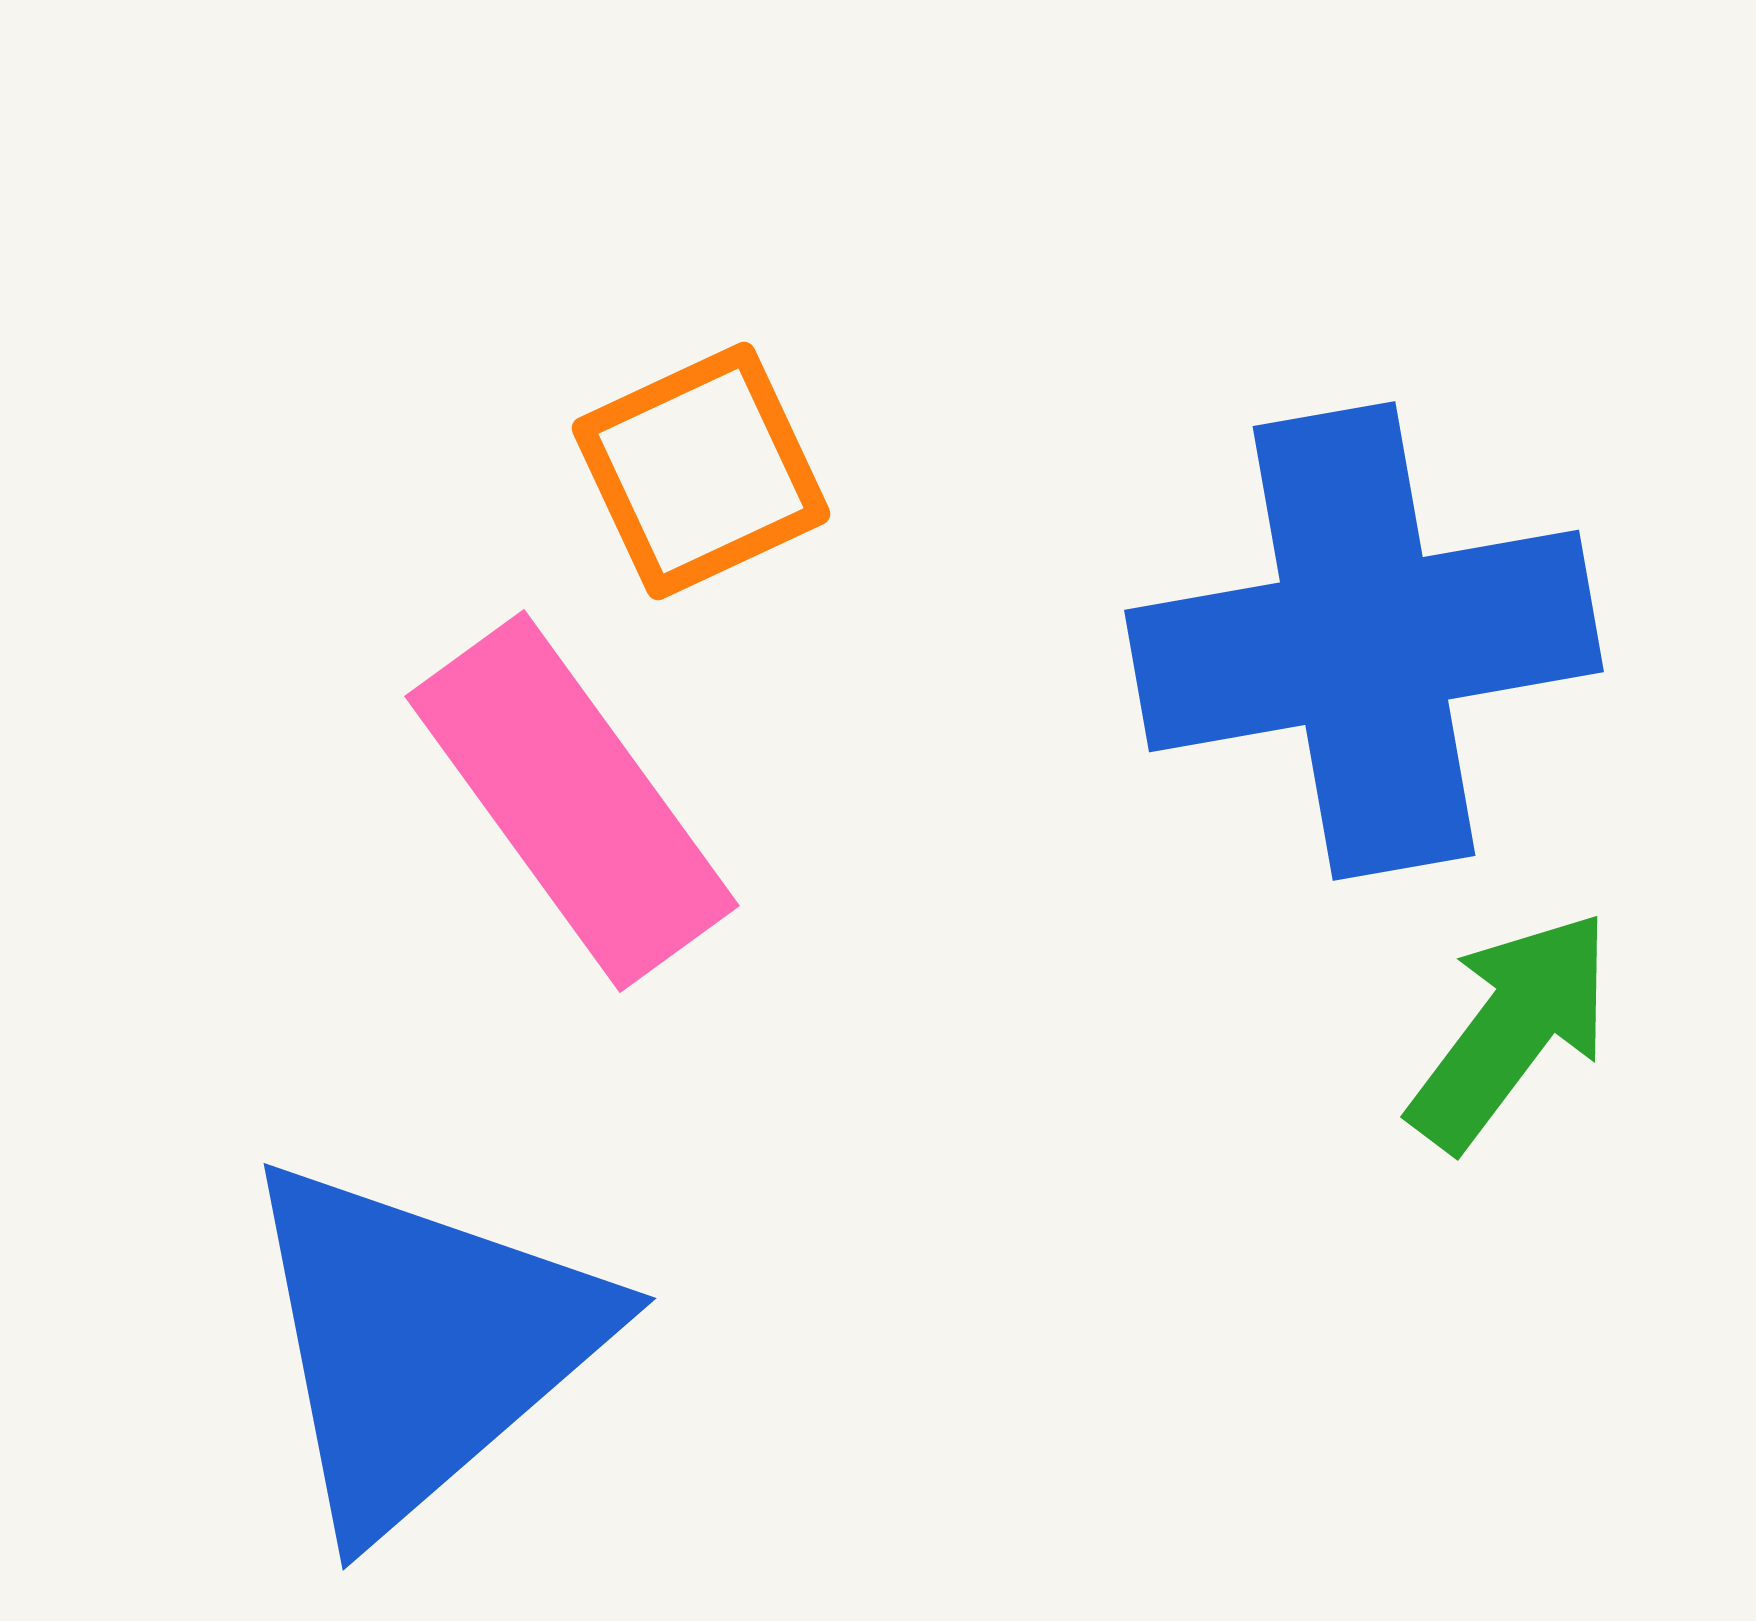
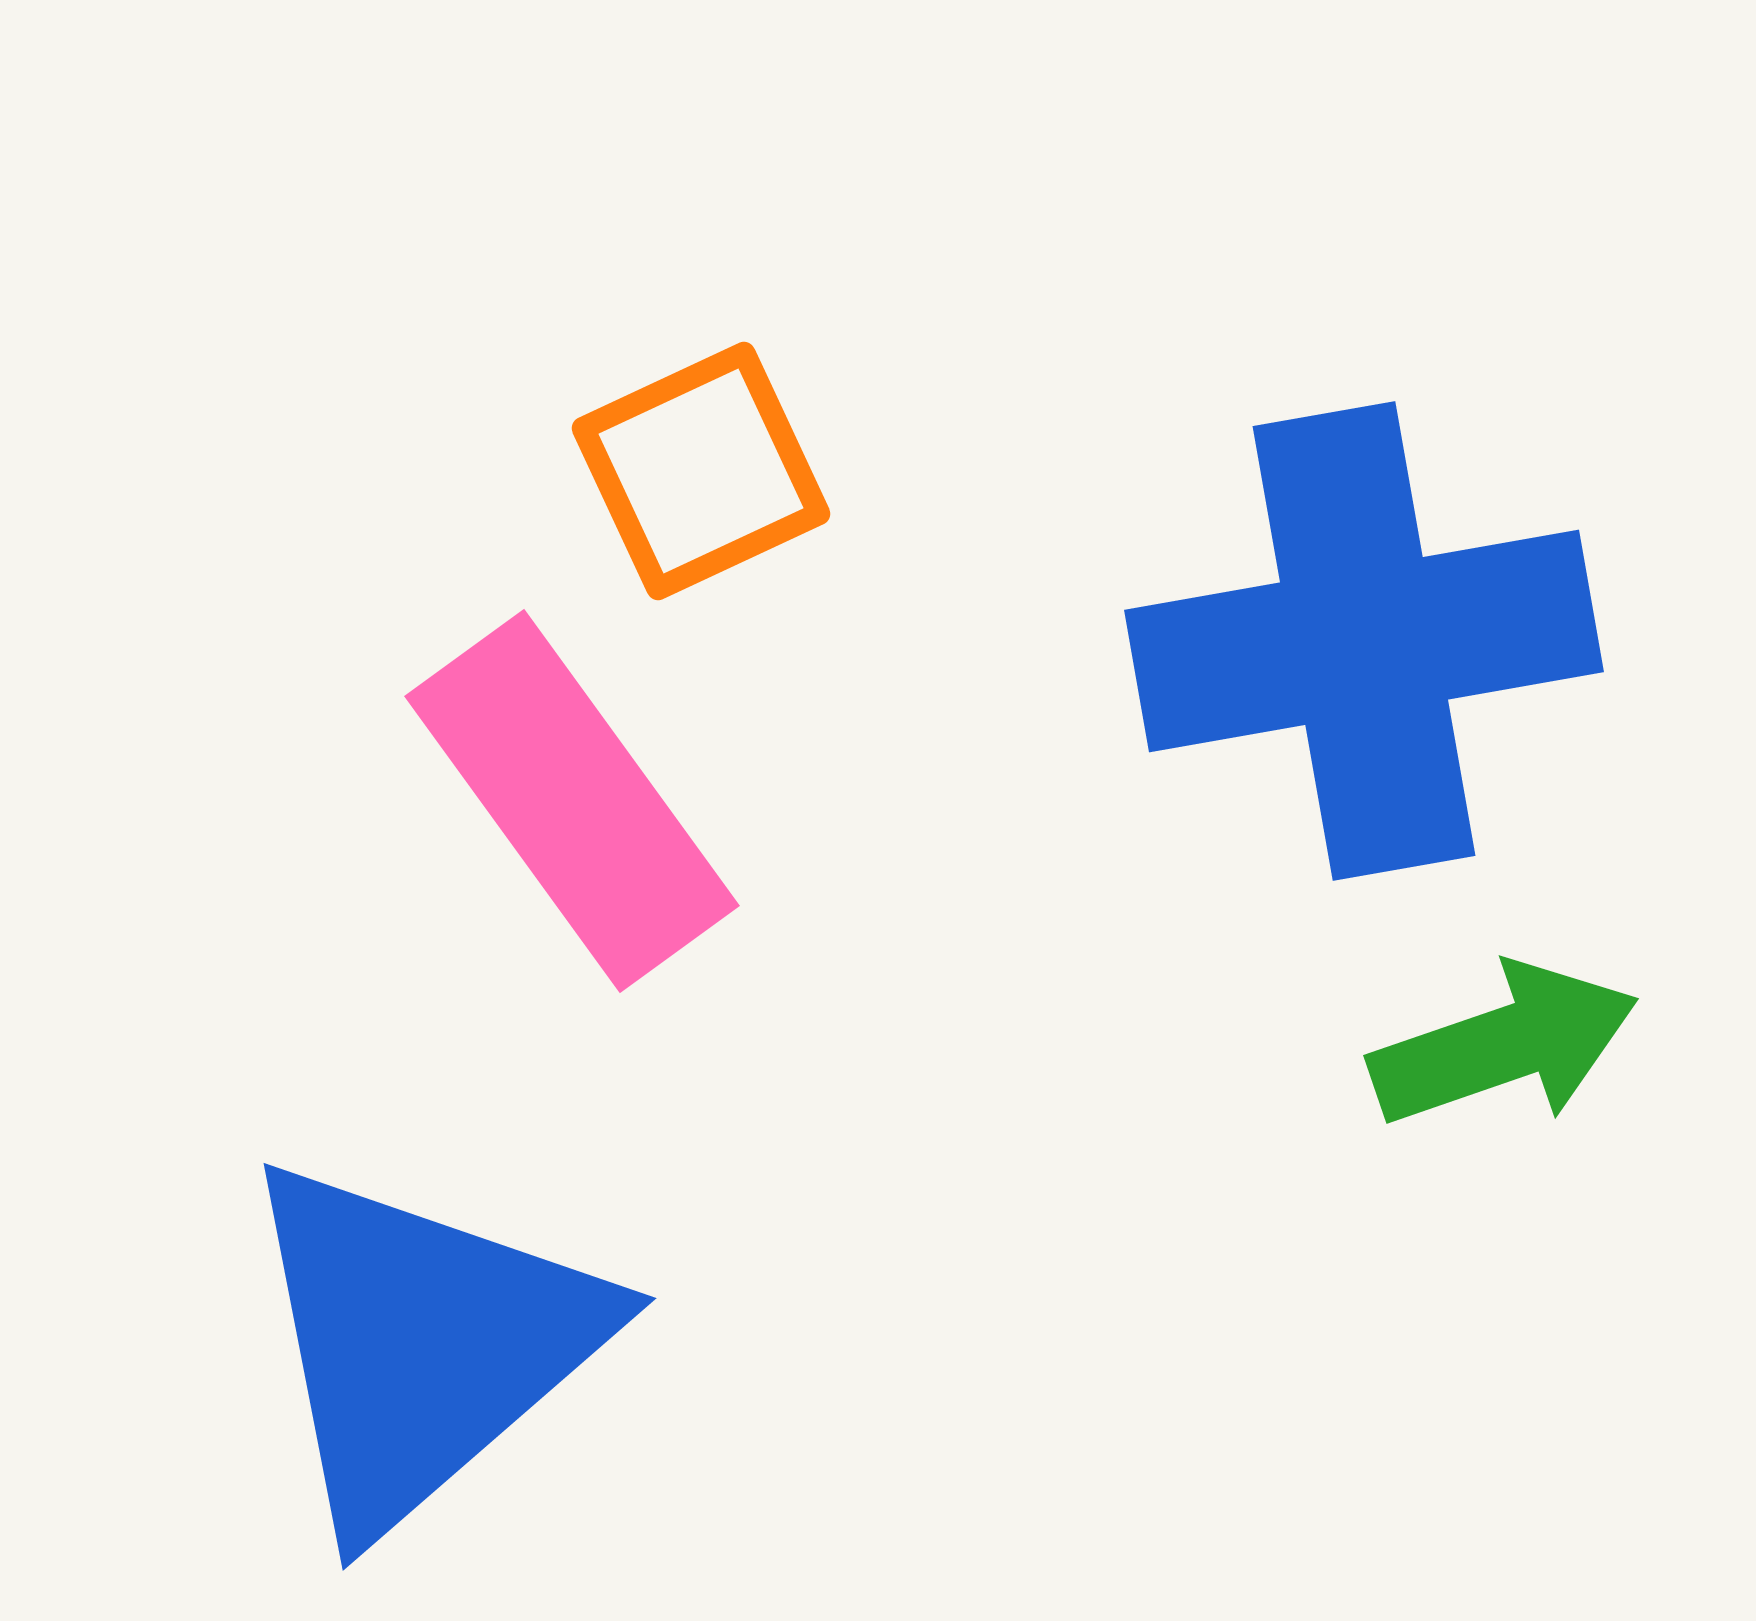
green arrow: moved 7 px left, 15 px down; rotated 34 degrees clockwise
